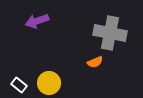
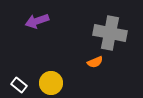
yellow circle: moved 2 px right
